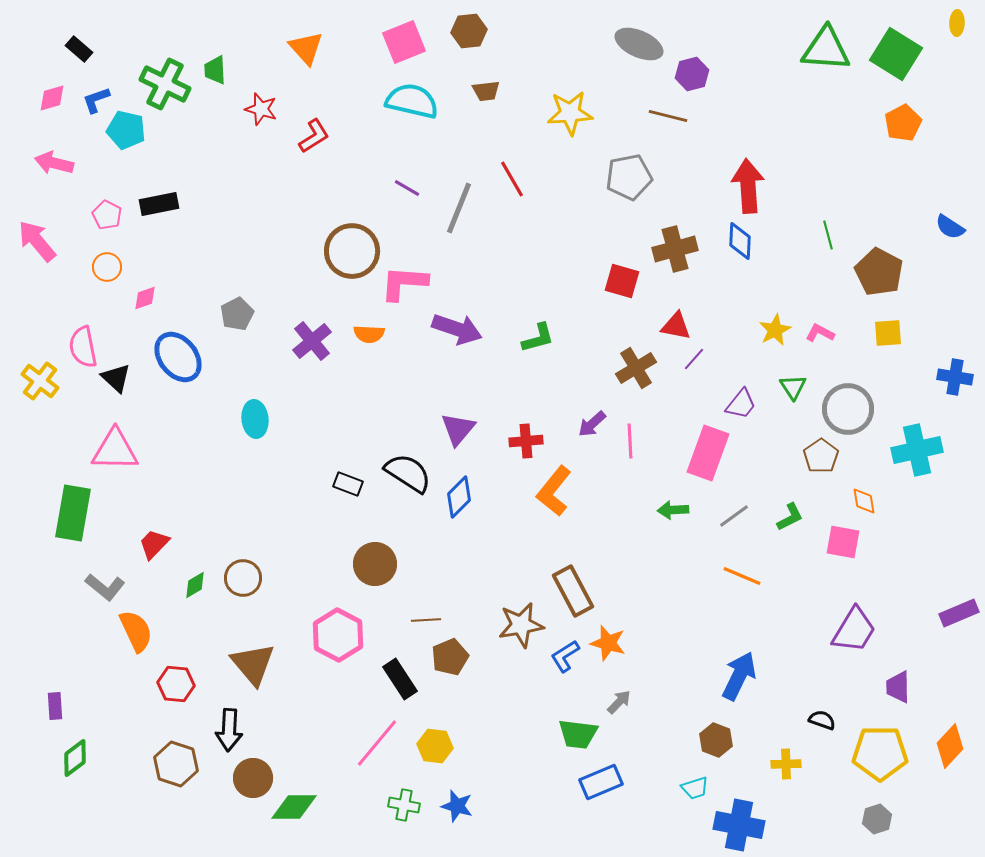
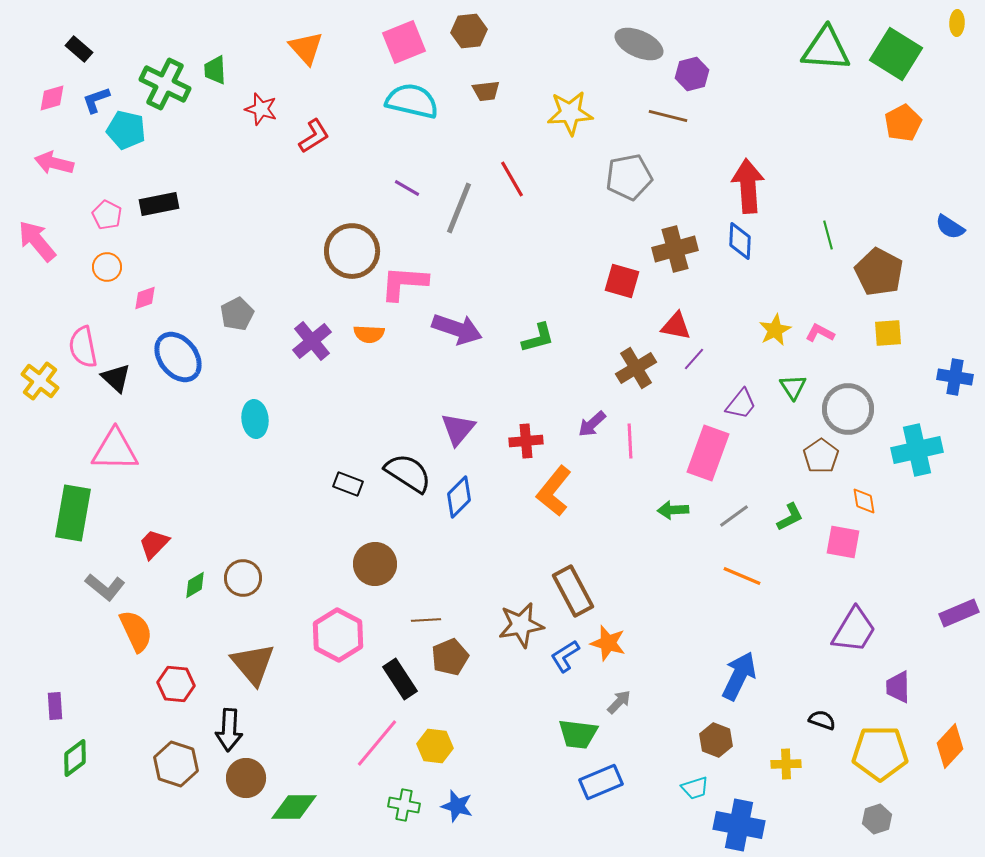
brown circle at (253, 778): moved 7 px left
